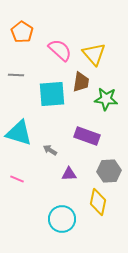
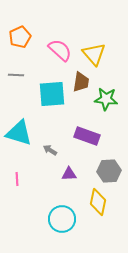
orange pentagon: moved 2 px left, 5 px down; rotated 15 degrees clockwise
pink line: rotated 64 degrees clockwise
